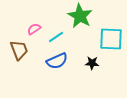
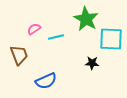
green star: moved 6 px right, 3 px down
cyan line: rotated 21 degrees clockwise
brown trapezoid: moved 5 px down
blue semicircle: moved 11 px left, 20 px down
